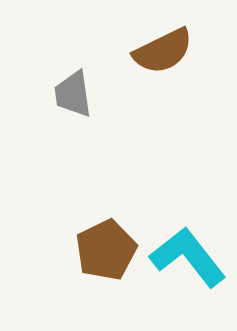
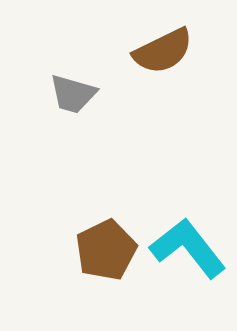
gray trapezoid: rotated 66 degrees counterclockwise
cyan L-shape: moved 9 px up
